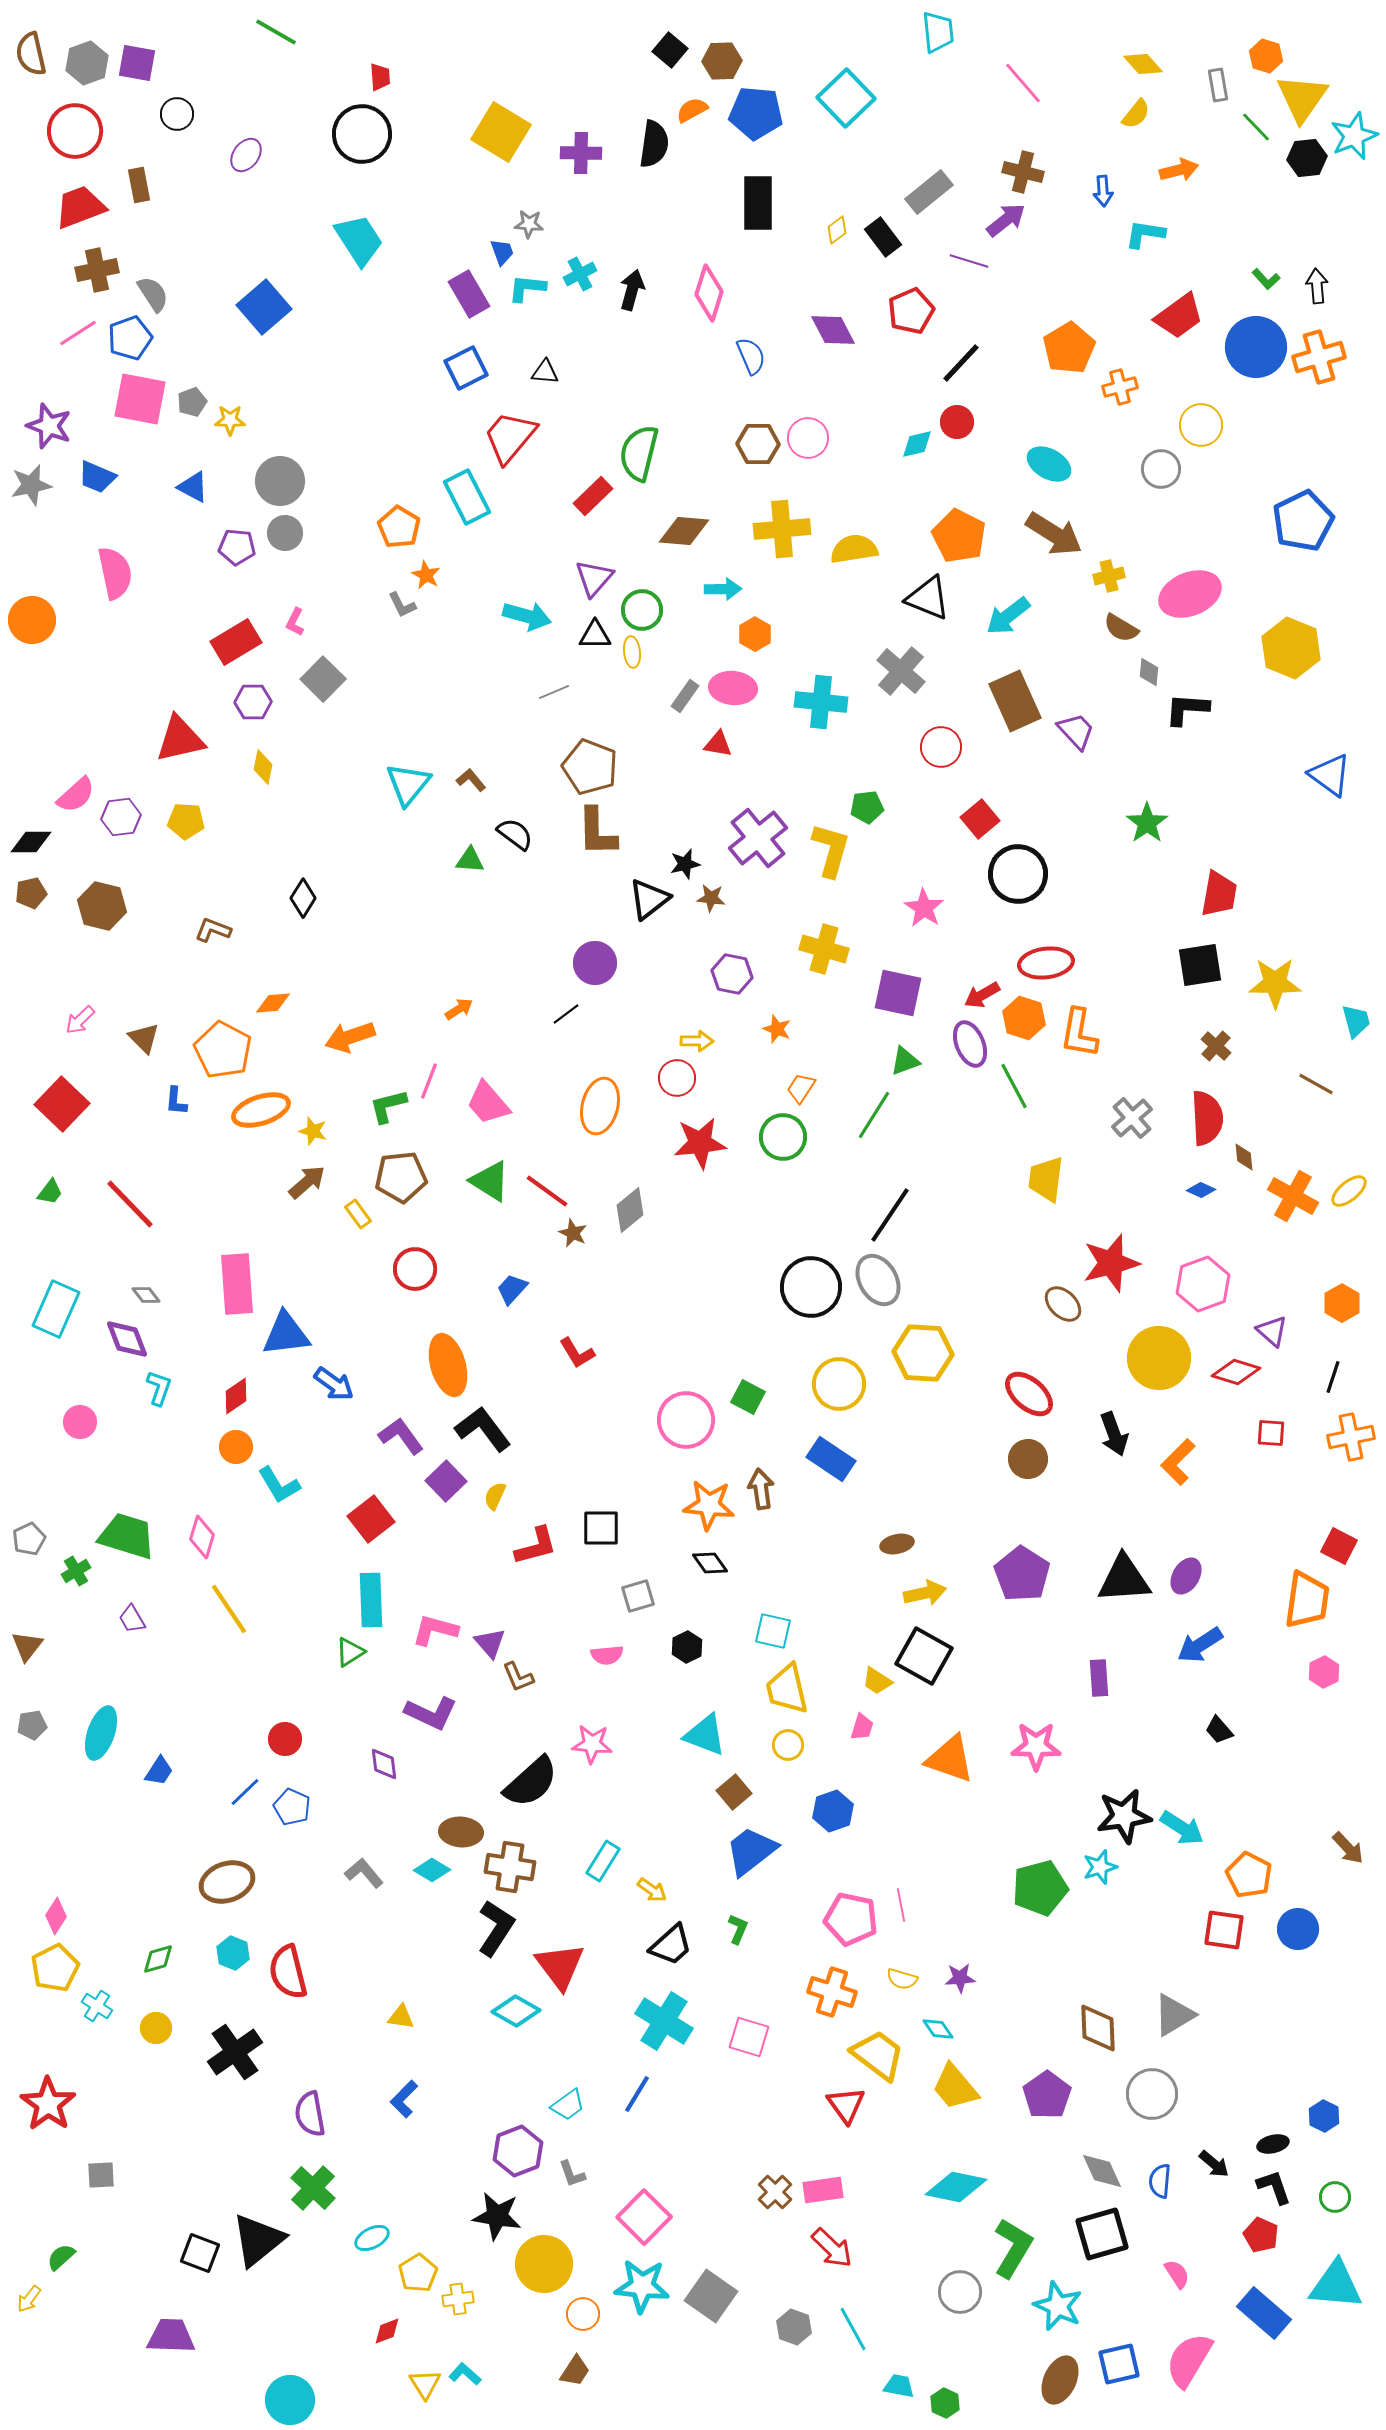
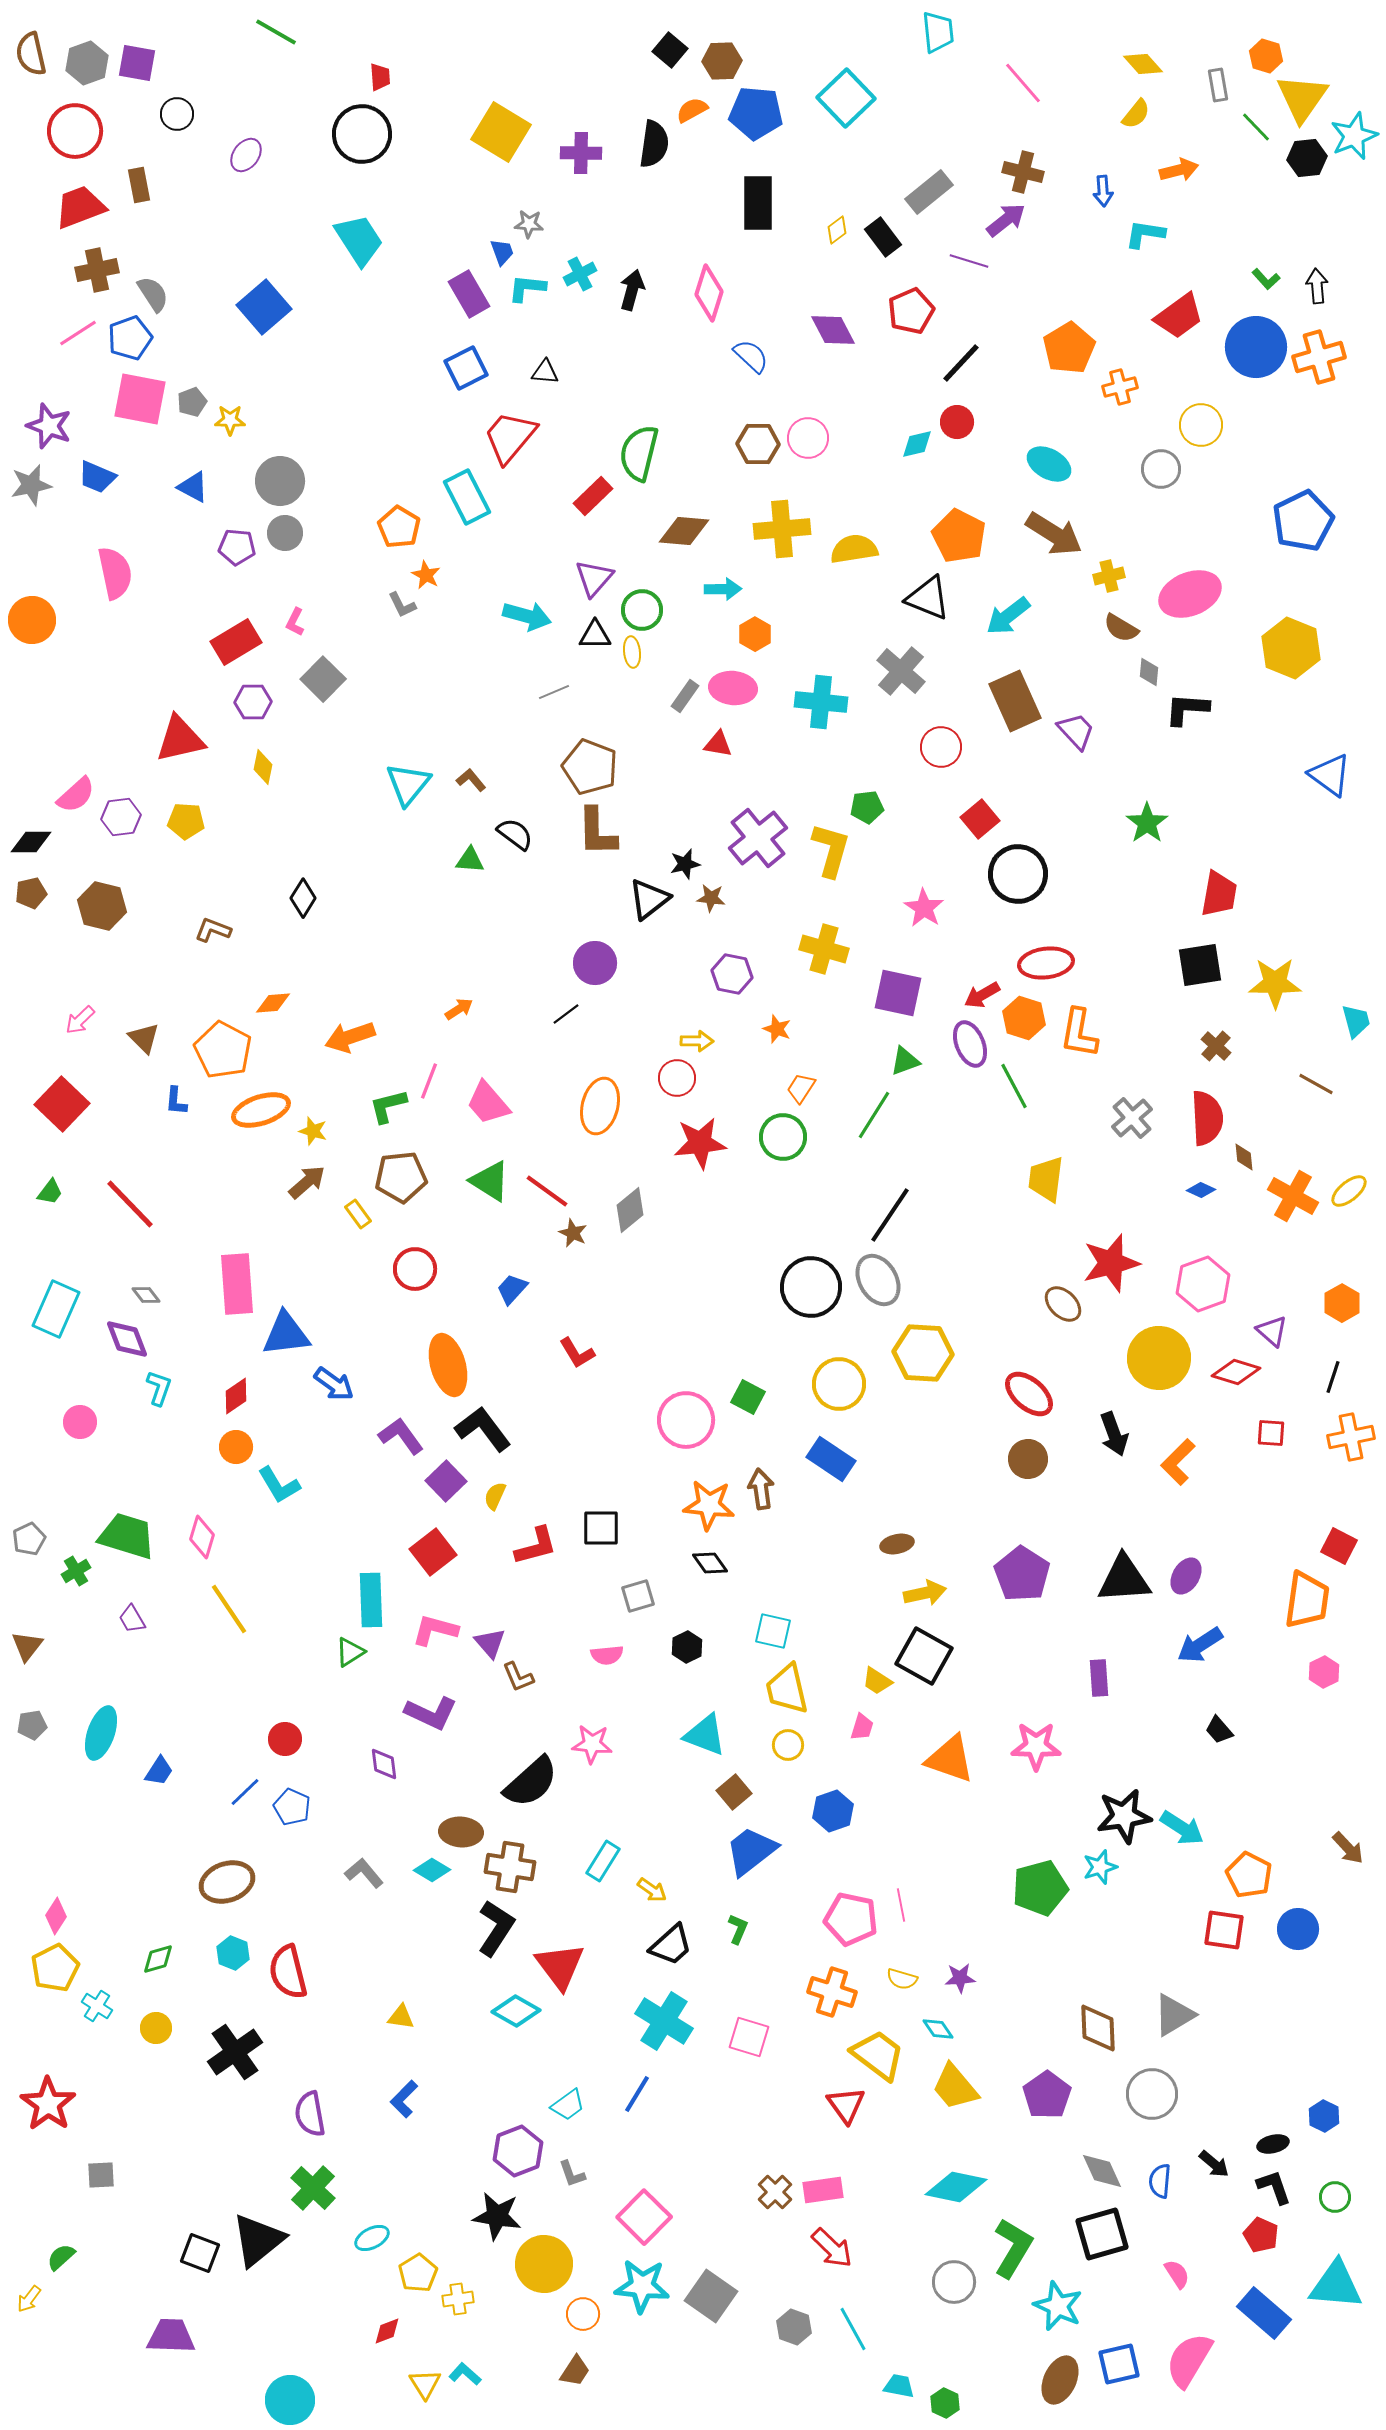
blue semicircle at (751, 356): rotated 24 degrees counterclockwise
red square at (371, 1519): moved 62 px right, 33 px down
gray circle at (960, 2292): moved 6 px left, 10 px up
